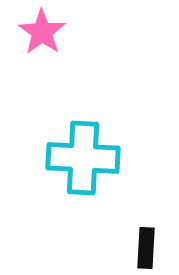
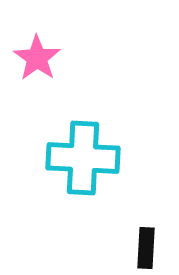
pink star: moved 5 px left, 26 px down
